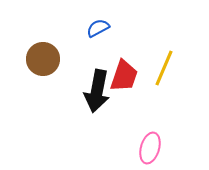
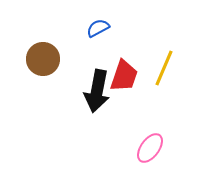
pink ellipse: rotated 20 degrees clockwise
